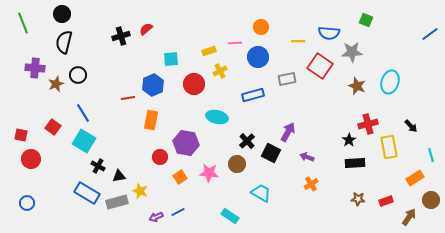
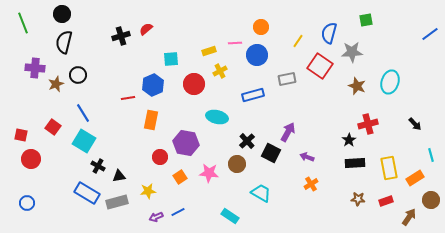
green square at (366, 20): rotated 32 degrees counterclockwise
blue semicircle at (329, 33): rotated 100 degrees clockwise
yellow line at (298, 41): rotated 56 degrees counterclockwise
blue circle at (258, 57): moved 1 px left, 2 px up
black arrow at (411, 126): moved 4 px right, 2 px up
yellow rectangle at (389, 147): moved 21 px down
yellow star at (140, 191): moved 8 px right; rotated 28 degrees counterclockwise
